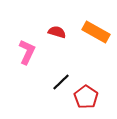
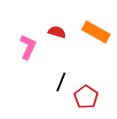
pink L-shape: moved 1 px right, 5 px up
black line: rotated 24 degrees counterclockwise
